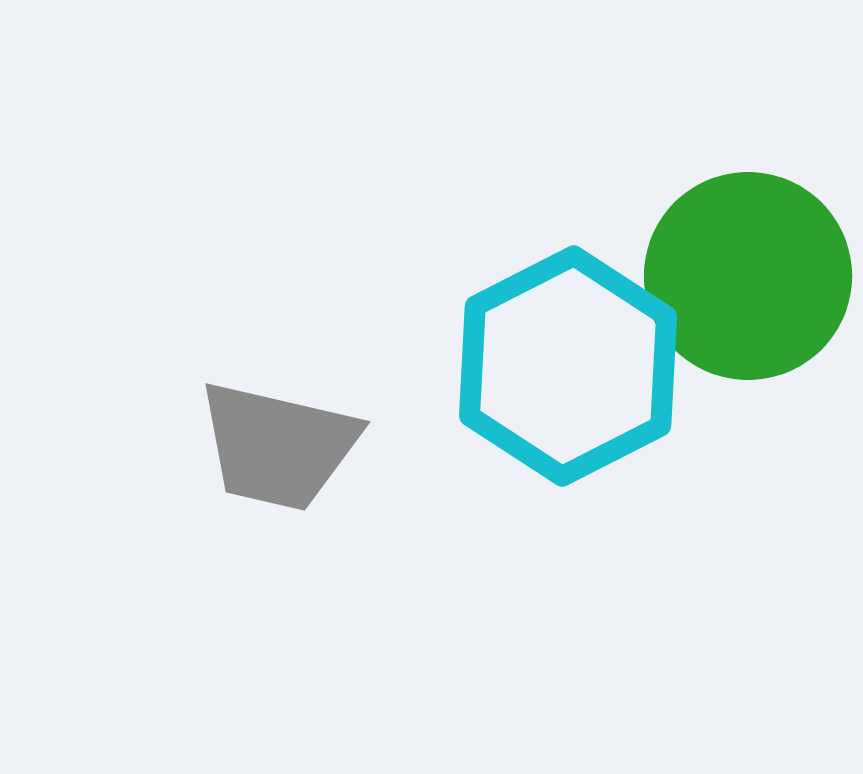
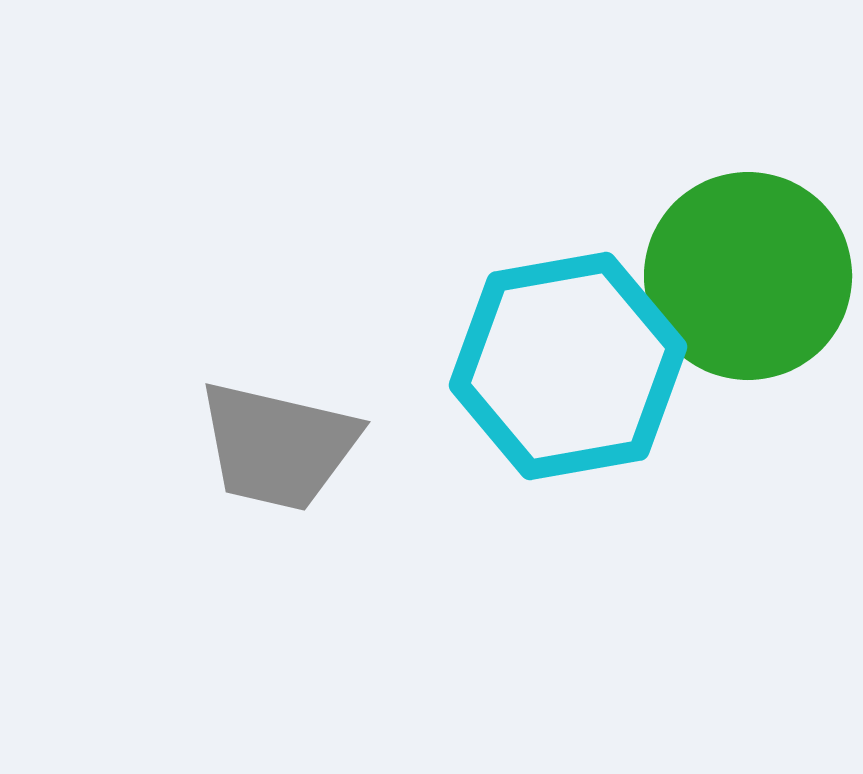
cyan hexagon: rotated 17 degrees clockwise
